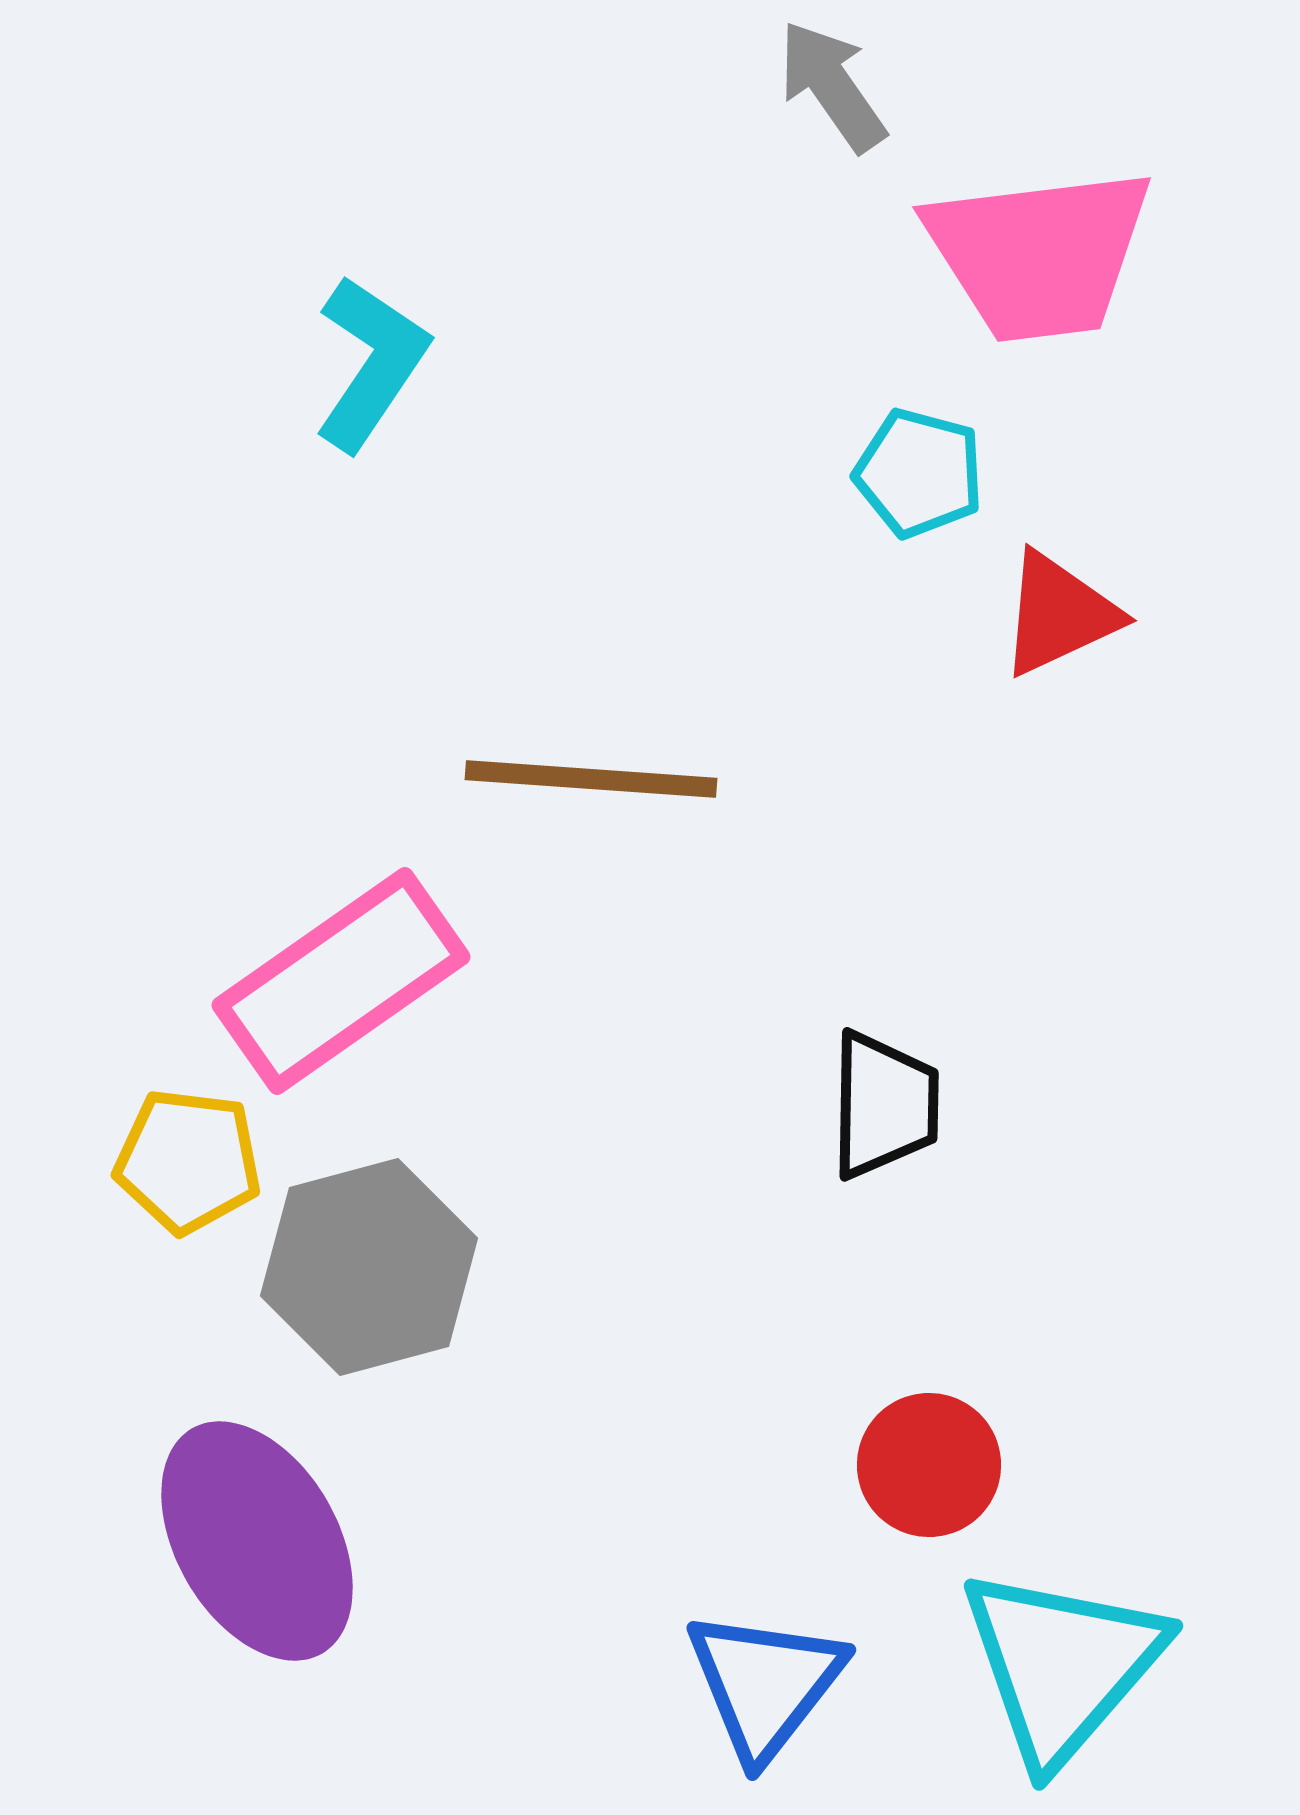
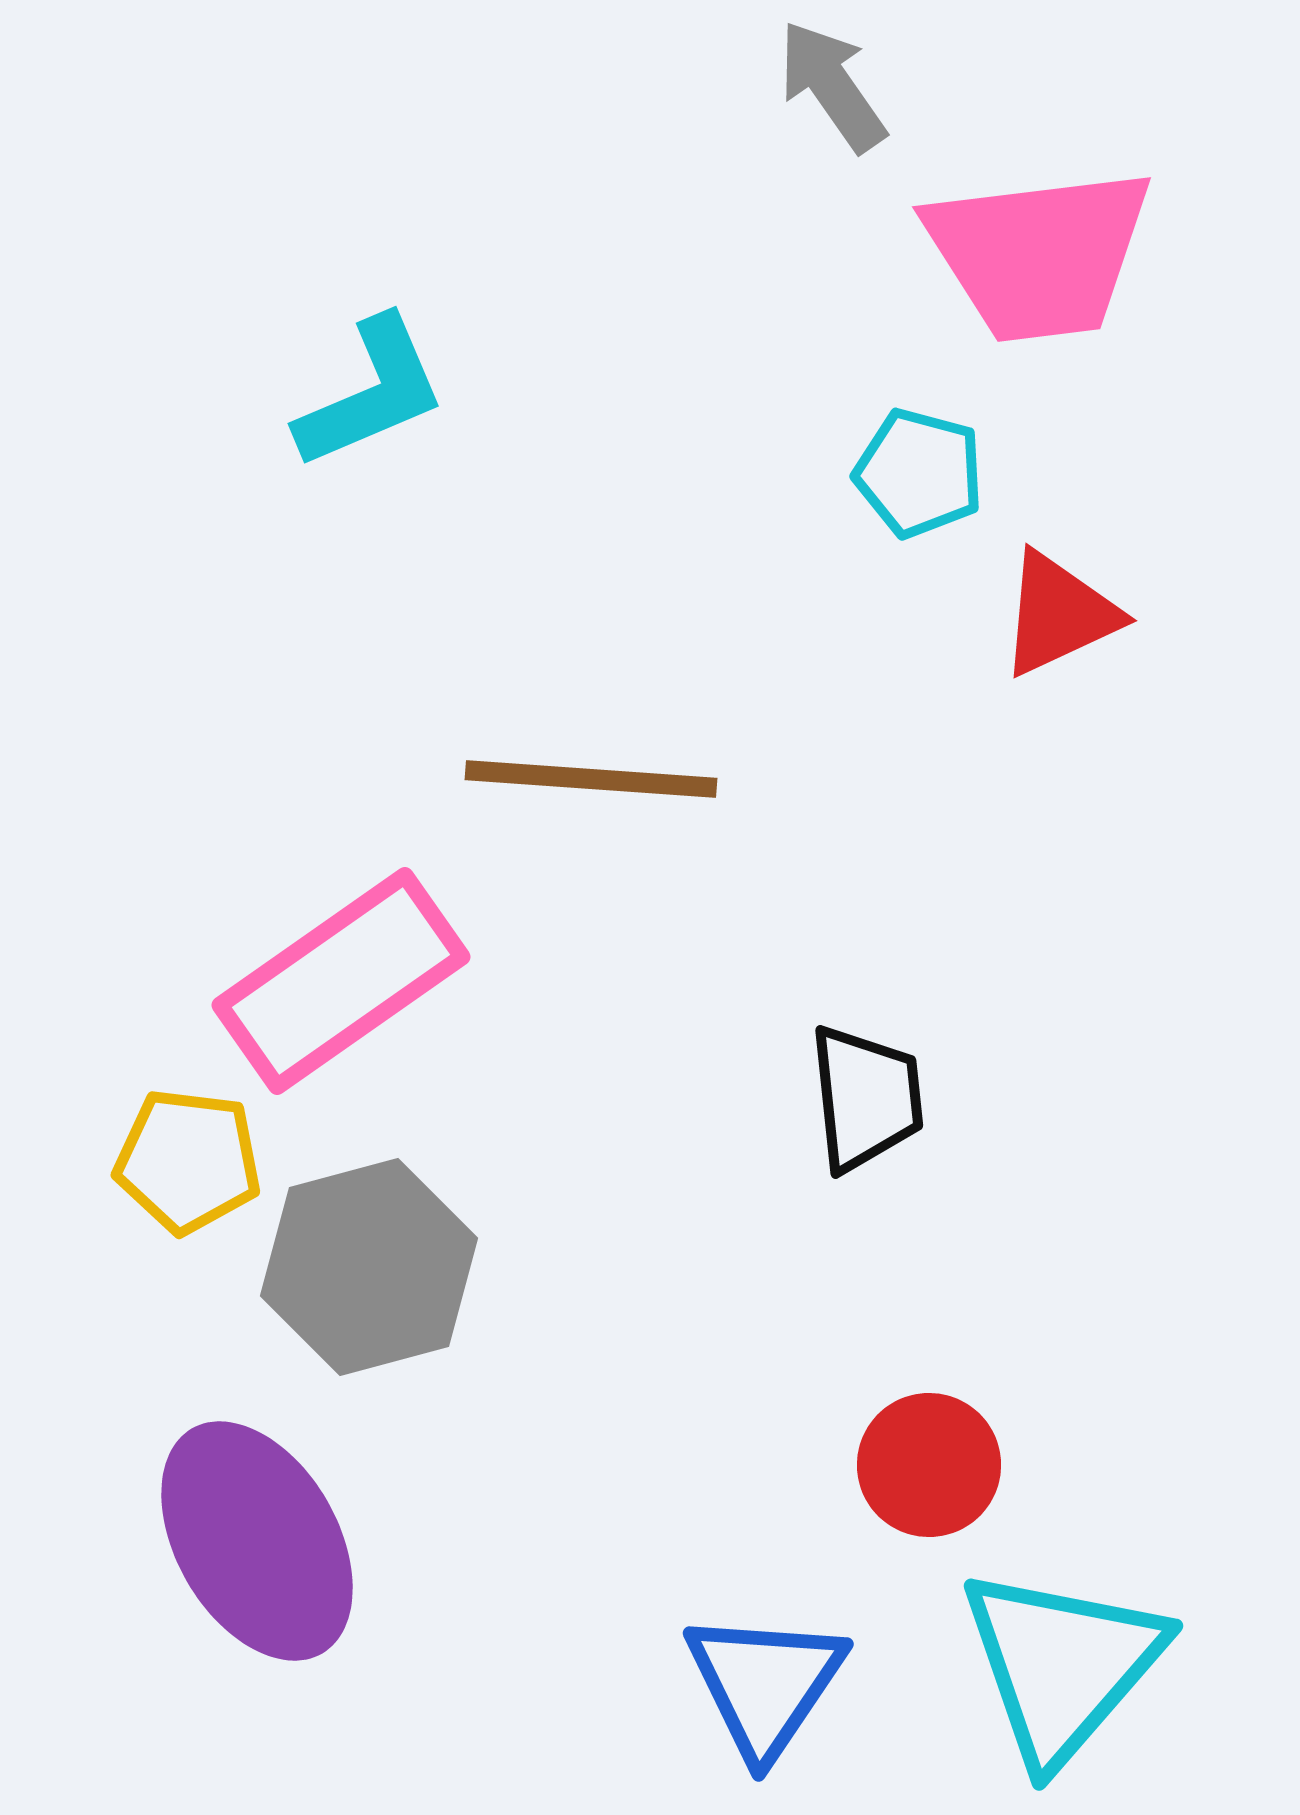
cyan L-shape: moved 30 px down; rotated 33 degrees clockwise
black trapezoid: moved 18 px left, 7 px up; rotated 7 degrees counterclockwise
blue triangle: rotated 4 degrees counterclockwise
